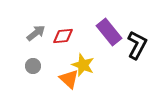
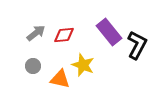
red diamond: moved 1 px right, 1 px up
orange triangle: moved 9 px left; rotated 30 degrees counterclockwise
